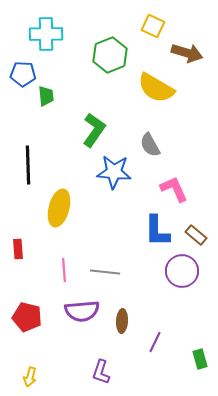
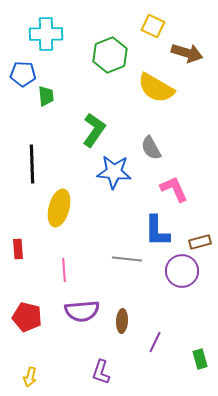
gray semicircle: moved 1 px right, 3 px down
black line: moved 4 px right, 1 px up
brown rectangle: moved 4 px right, 7 px down; rotated 55 degrees counterclockwise
gray line: moved 22 px right, 13 px up
